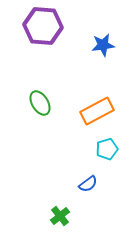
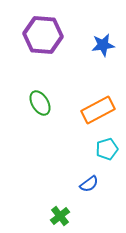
purple hexagon: moved 9 px down
orange rectangle: moved 1 px right, 1 px up
blue semicircle: moved 1 px right
